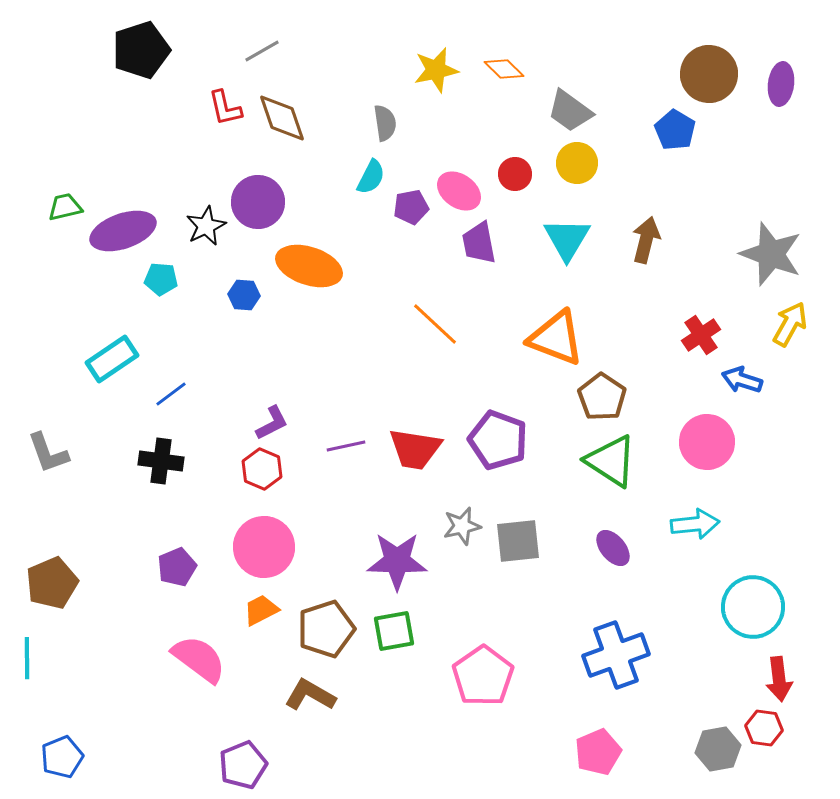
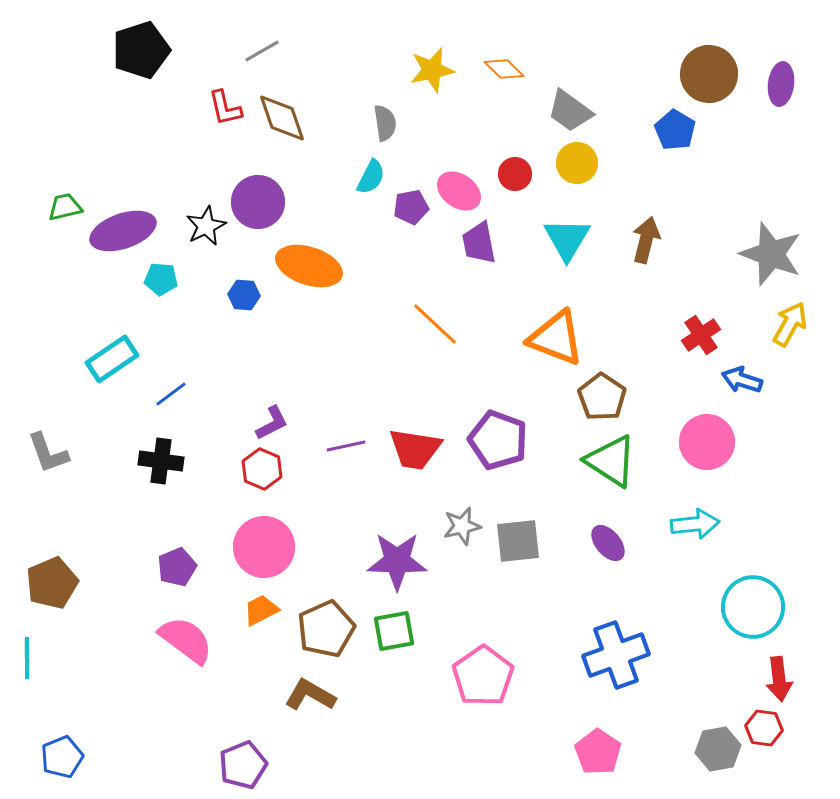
yellow star at (436, 70): moved 4 px left
purple ellipse at (613, 548): moved 5 px left, 5 px up
brown pentagon at (326, 629): rotated 6 degrees counterclockwise
pink semicircle at (199, 659): moved 13 px left, 19 px up
pink pentagon at (598, 752): rotated 15 degrees counterclockwise
